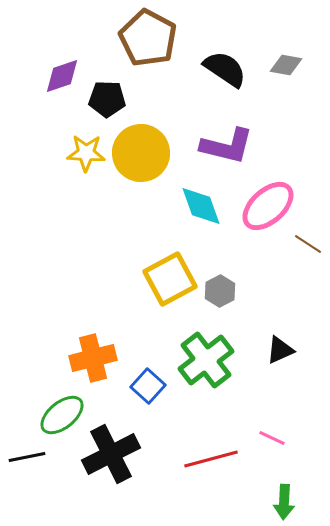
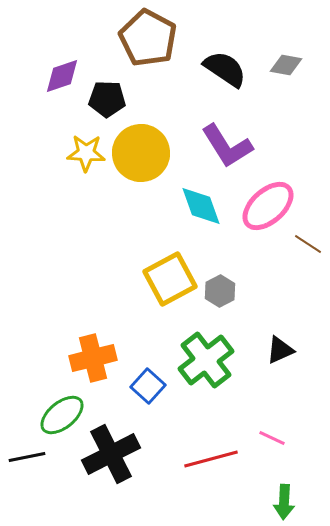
purple L-shape: rotated 44 degrees clockwise
